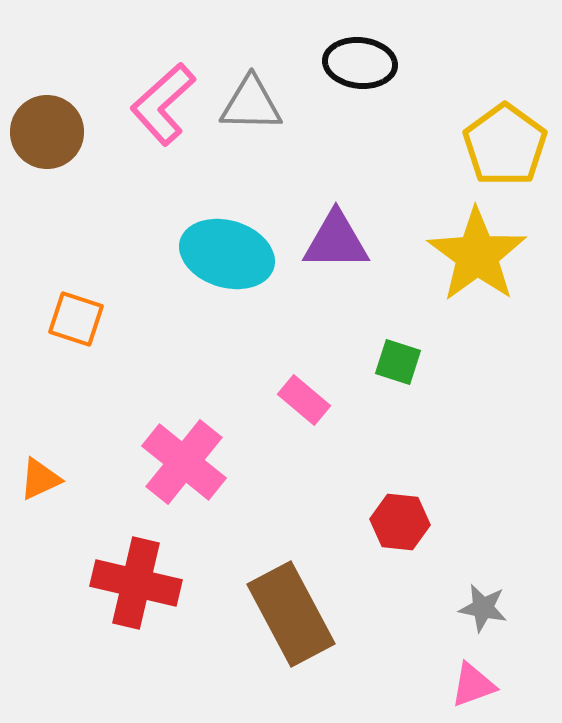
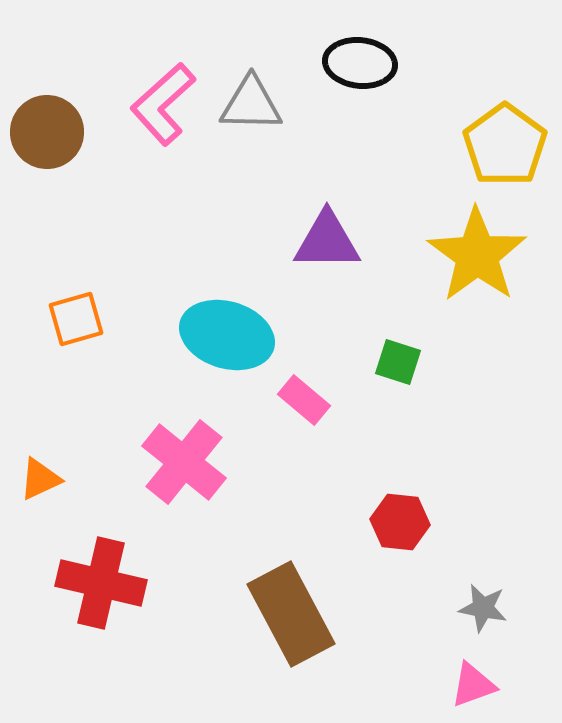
purple triangle: moved 9 px left
cyan ellipse: moved 81 px down
orange square: rotated 34 degrees counterclockwise
red cross: moved 35 px left
